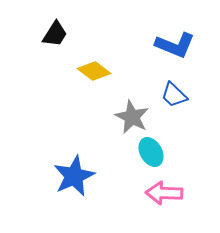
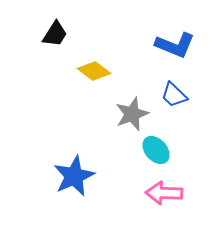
gray star: moved 3 px up; rotated 24 degrees clockwise
cyan ellipse: moved 5 px right, 2 px up; rotated 12 degrees counterclockwise
